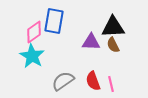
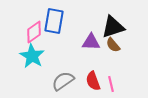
black triangle: rotated 15 degrees counterclockwise
brown semicircle: rotated 14 degrees counterclockwise
